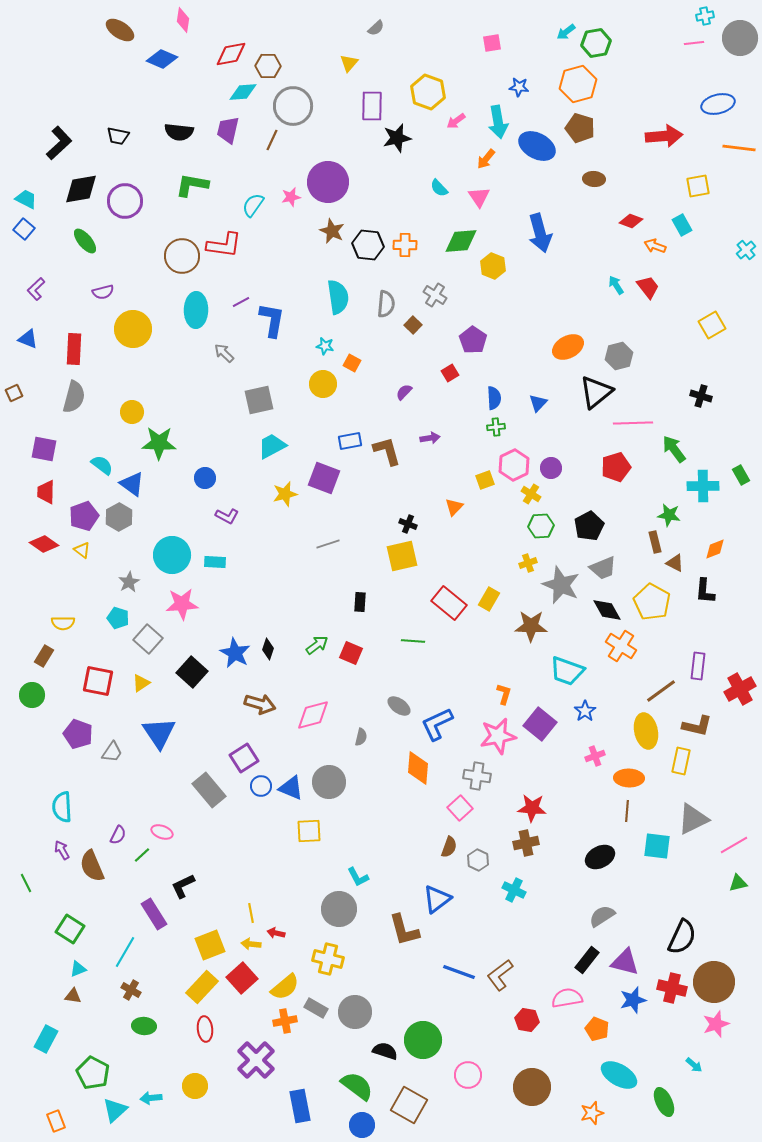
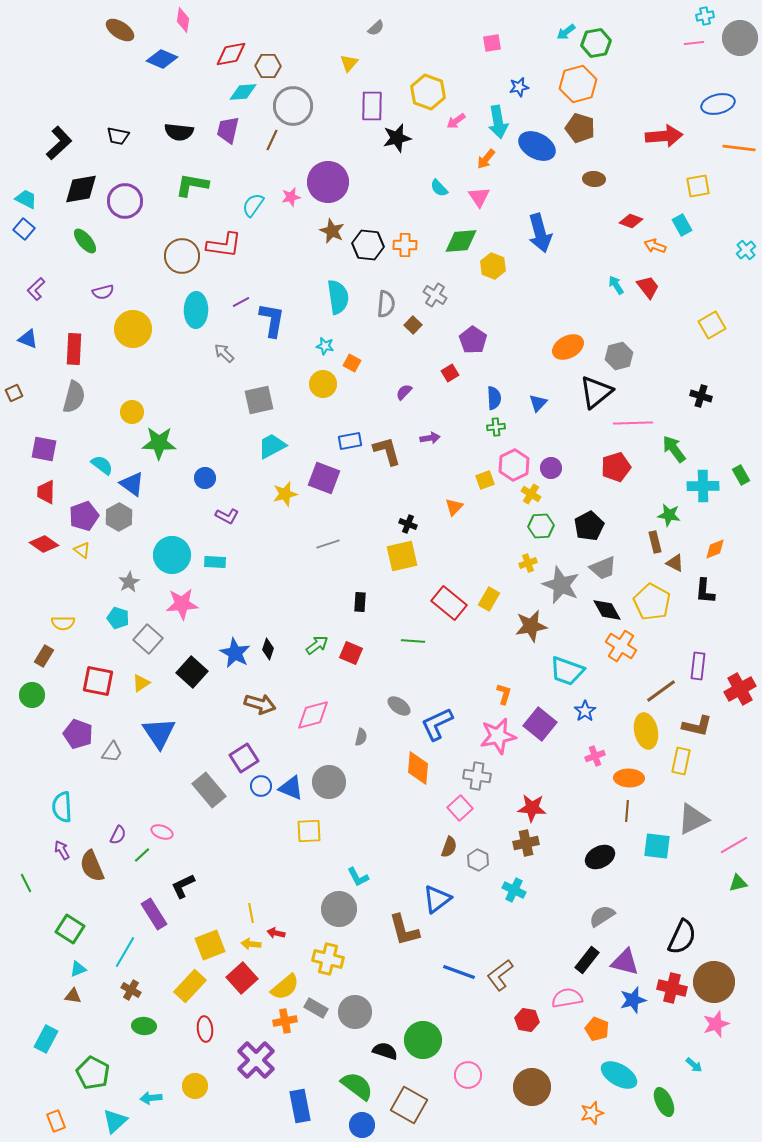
blue star at (519, 87): rotated 18 degrees counterclockwise
brown star at (531, 626): rotated 12 degrees counterclockwise
yellow rectangle at (202, 987): moved 12 px left, 1 px up
cyan triangle at (115, 1110): moved 11 px down
